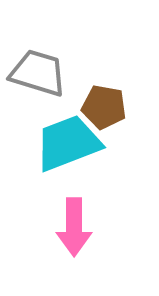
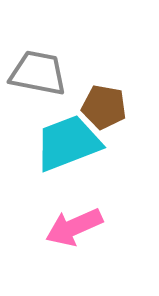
gray trapezoid: rotated 6 degrees counterclockwise
pink arrow: rotated 66 degrees clockwise
